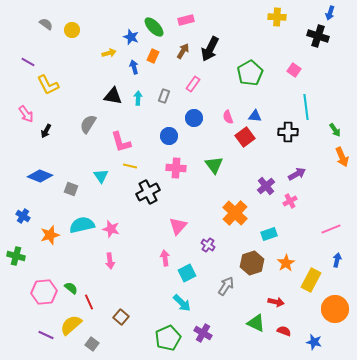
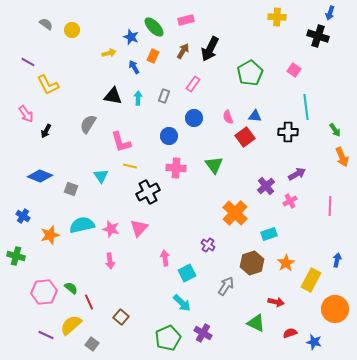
blue arrow at (134, 67): rotated 16 degrees counterclockwise
pink triangle at (178, 226): moved 39 px left, 2 px down
pink line at (331, 229): moved 1 px left, 23 px up; rotated 66 degrees counterclockwise
red semicircle at (284, 331): moved 6 px right, 2 px down; rotated 40 degrees counterclockwise
